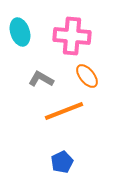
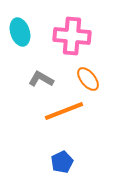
orange ellipse: moved 1 px right, 3 px down
